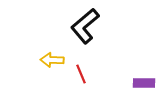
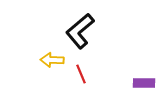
black L-shape: moved 5 px left, 5 px down
